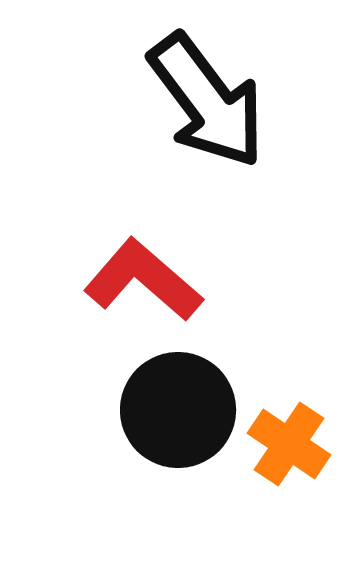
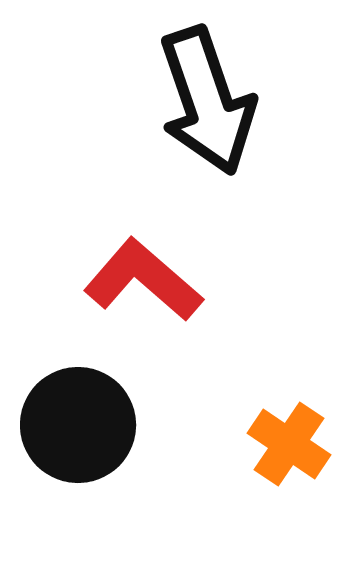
black arrow: rotated 18 degrees clockwise
black circle: moved 100 px left, 15 px down
